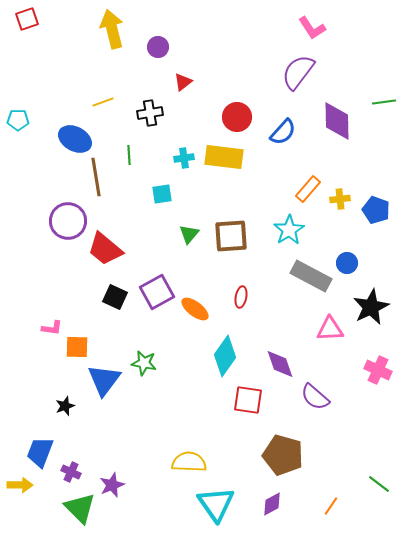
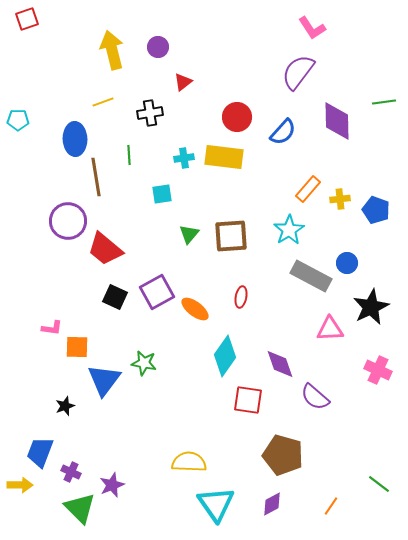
yellow arrow at (112, 29): moved 21 px down
blue ellipse at (75, 139): rotated 60 degrees clockwise
